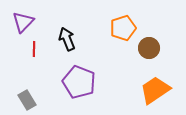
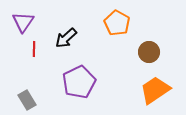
purple triangle: rotated 10 degrees counterclockwise
orange pentagon: moved 6 px left, 5 px up; rotated 25 degrees counterclockwise
black arrow: moved 1 px left, 1 px up; rotated 110 degrees counterclockwise
brown circle: moved 4 px down
purple pentagon: rotated 24 degrees clockwise
